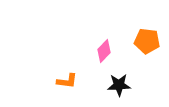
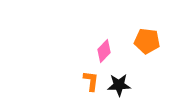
orange L-shape: moved 24 px right; rotated 90 degrees counterclockwise
